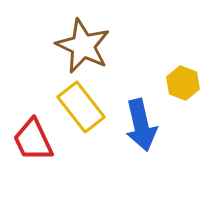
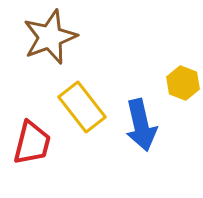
brown star: moved 33 px left, 9 px up; rotated 26 degrees clockwise
yellow rectangle: moved 1 px right
red trapezoid: moved 1 px left, 3 px down; rotated 141 degrees counterclockwise
